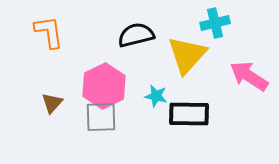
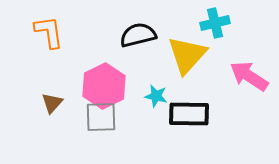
black semicircle: moved 2 px right
